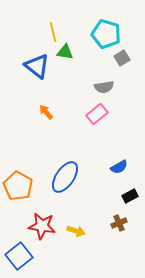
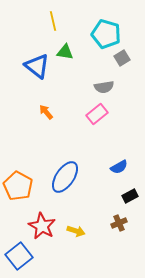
yellow line: moved 11 px up
red star: rotated 20 degrees clockwise
